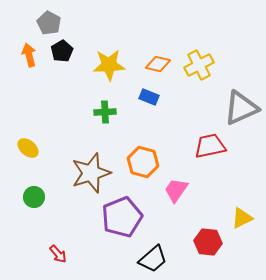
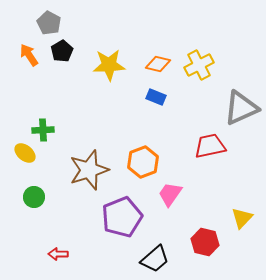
orange arrow: rotated 20 degrees counterclockwise
blue rectangle: moved 7 px right
green cross: moved 62 px left, 18 px down
yellow ellipse: moved 3 px left, 5 px down
orange hexagon: rotated 24 degrees clockwise
brown star: moved 2 px left, 3 px up
pink trapezoid: moved 6 px left, 4 px down
yellow triangle: rotated 20 degrees counterclockwise
red hexagon: moved 3 px left; rotated 8 degrees clockwise
red arrow: rotated 132 degrees clockwise
black trapezoid: moved 2 px right
